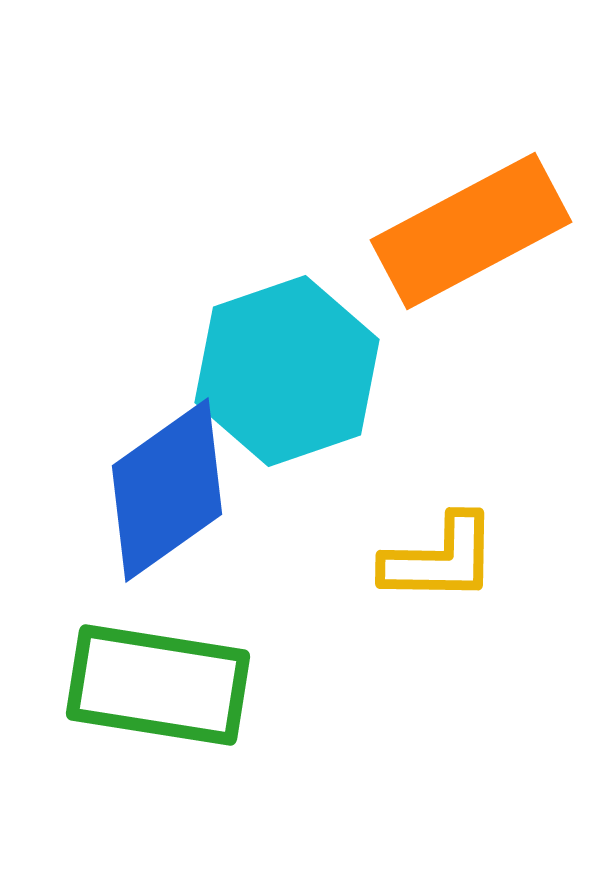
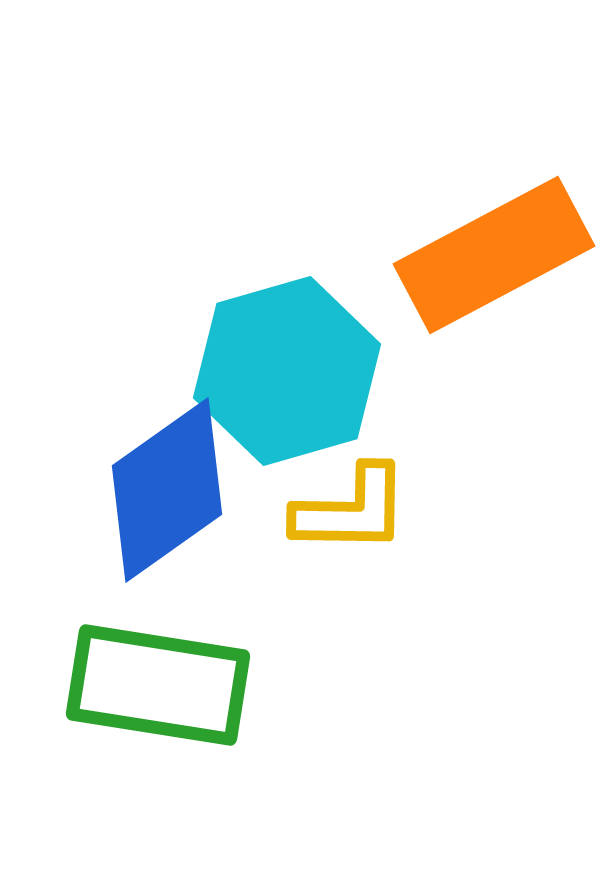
orange rectangle: moved 23 px right, 24 px down
cyan hexagon: rotated 3 degrees clockwise
yellow L-shape: moved 89 px left, 49 px up
